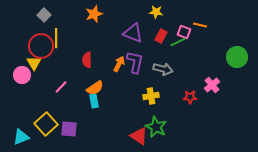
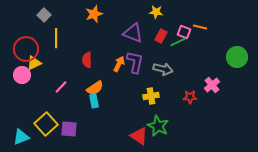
orange line: moved 2 px down
red circle: moved 15 px left, 3 px down
yellow triangle: rotated 35 degrees clockwise
green star: moved 2 px right, 1 px up
